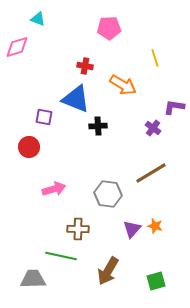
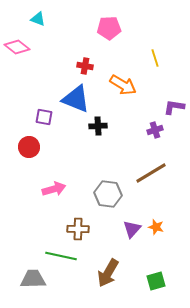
pink diamond: rotated 55 degrees clockwise
purple cross: moved 2 px right, 2 px down; rotated 35 degrees clockwise
orange star: moved 1 px right, 1 px down
brown arrow: moved 2 px down
